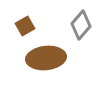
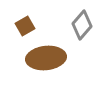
gray diamond: moved 1 px right
